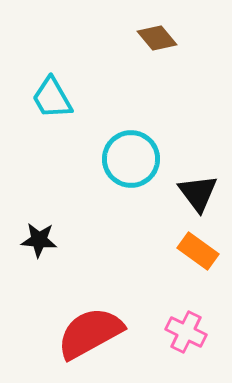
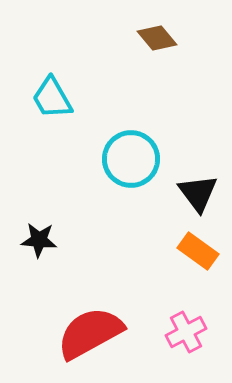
pink cross: rotated 36 degrees clockwise
